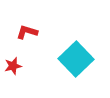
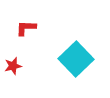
red L-shape: moved 1 px left, 4 px up; rotated 15 degrees counterclockwise
